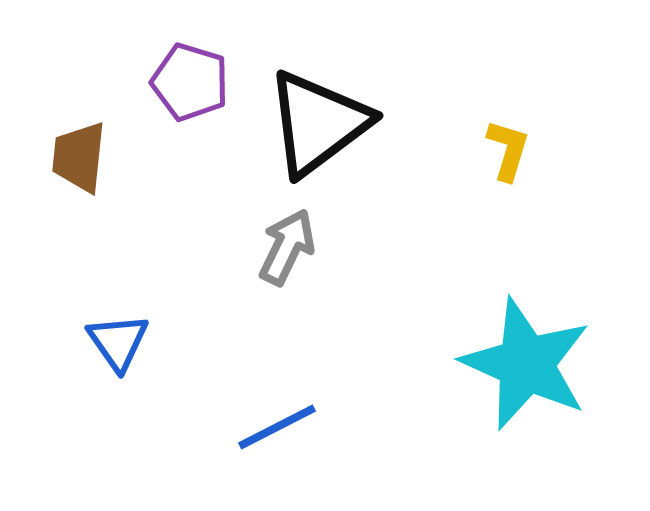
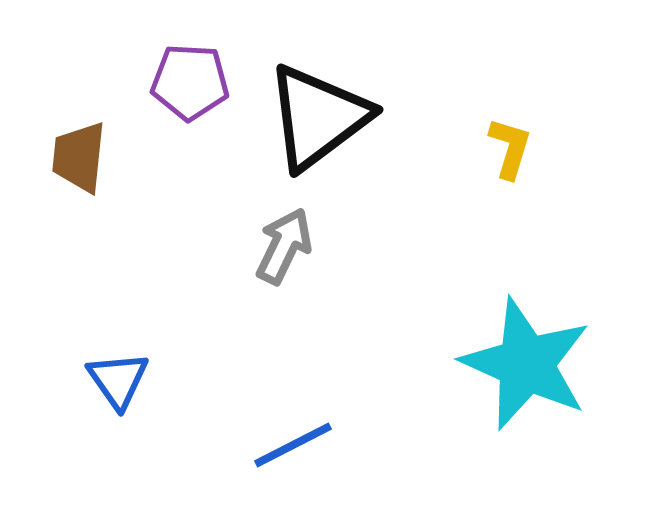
purple pentagon: rotated 14 degrees counterclockwise
black triangle: moved 6 px up
yellow L-shape: moved 2 px right, 2 px up
gray arrow: moved 3 px left, 1 px up
blue triangle: moved 38 px down
blue line: moved 16 px right, 18 px down
